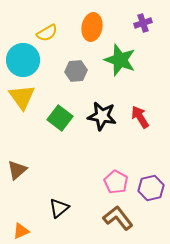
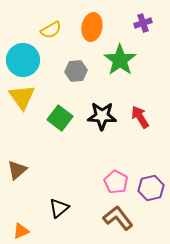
yellow semicircle: moved 4 px right, 3 px up
green star: rotated 16 degrees clockwise
black star: rotated 8 degrees counterclockwise
